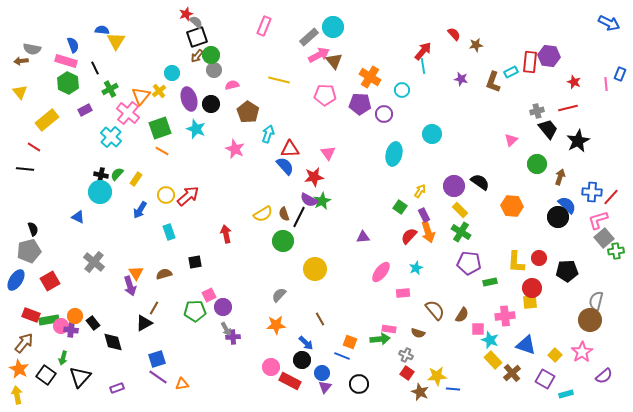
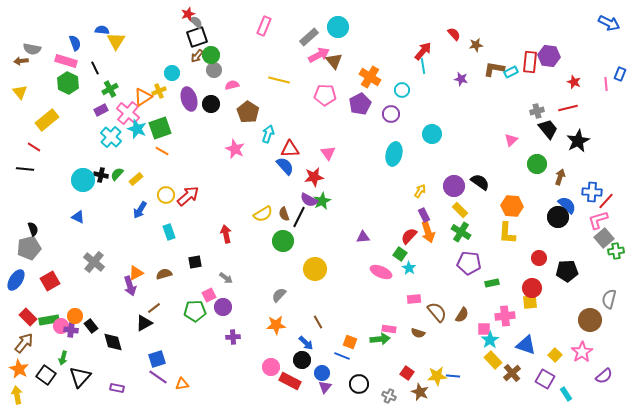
red star at (186, 14): moved 2 px right
cyan circle at (333, 27): moved 5 px right
blue semicircle at (73, 45): moved 2 px right, 2 px up
brown L-shape at (493, 82): moved 1 px right, 13 px up; rotated 80 degrees clockwise
yellow cross at (159, 91): rotated 16 degrees clockwise
orange triangle at (141, 96): moved 2 px right, 1 px down; rotated 18 degrees clockwise
purple pentagon at (360, 104): rotated 30 degrees counterclockwise
purple rectangle at (85, 110): moved 16 px right
purple circle at (384, 114): moved 7 px right
cyan star at (196, 129): moved 59 px left
yellow rectangle at (136, 179): rotated 16 degrees clockwise
cyan circle at (100, 192): moved 17 px left, 12 px up
red line at (611, 197): moved 5 px left, 4 px down
green square at (400, 207): moved 47 px down
gray pentagon at (29, 251): moved 3 px up
yellow L-shape at (516, 262): moved 9 px left, 29 px up
cyan star at (416, 268): moved 7 px left; rotated 16 degrees counterclockwise
pink ellipse at (381, 272): rotated 75 degrees clockwise
orange triangle at (136, 273): rotated 35 degrees clockwise
green rectangle at (490, 282): moved 2 px right, 1 px down
pink rectangle at (403, 293): moved 11 px right, 6 px down
gray semicircle at (596, 301): moved 13 px right, 2 px up
brown line at (154, 308): rotated 24 degrees clockwise
brown semicircle at (435, 310): moved 2 px right, 2 px down
red rectangle at (31, 315): moved 3 px left, 2 px down; rotated 24 degrees clockwise
brown line at (320, 319): moved 2 px left, 3 px down
black rectangle at (93, 323): moved 2 px left, 3 px down
gray arrow at (226, 329): moved 51 px up; rotated 24 degrees counterclockwise
pink square at (478, 329): moved 6 px right
cyan star at (490, 340): rotated 18 degrees clockwise
gray cross at (406, 355): moved 17 px left, 41 px down
purple rectangle at (117, 388): rotated 32 degrees clockwise
blue line at (453, 389): moved 13 px up
cyan rectangle at (566, 394): rotated 72 degrees clockwise
